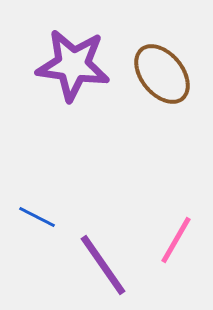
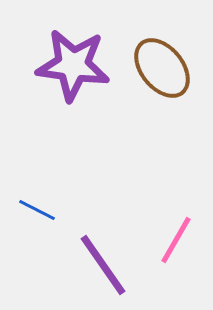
brown ellipse: moved 6 px up
blue line: moved 7 px up
